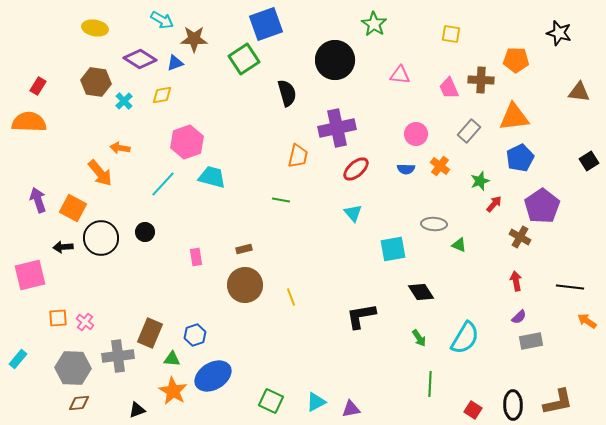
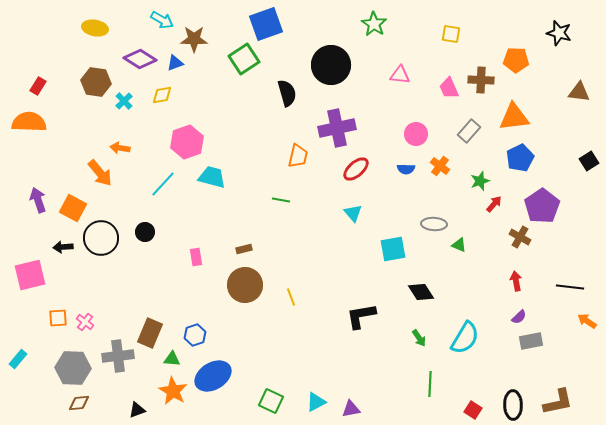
black circle at (335, 60): moved 4 px left, 5 px down
